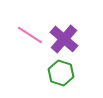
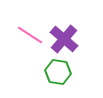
green hexagon: moved 3 px left, 1 px up; rotated 10 degrees counterclockwise
